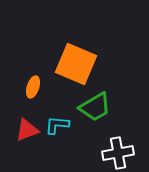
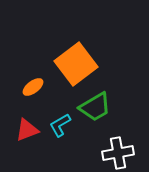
orange square: rotated 30 degrees clockwise
orange ellipse: rotated 35 degrees clockwise
cyan L-shape: moved 3 px right; rotated 35 degrees counterclockwise
